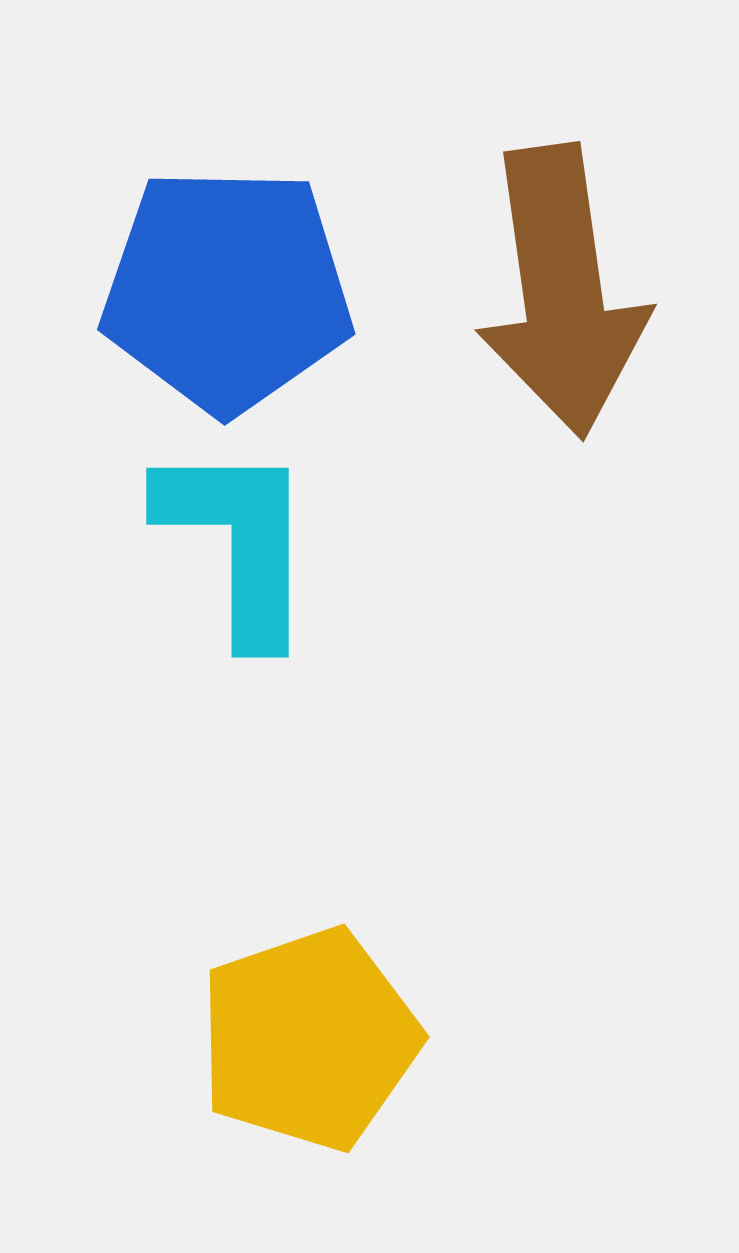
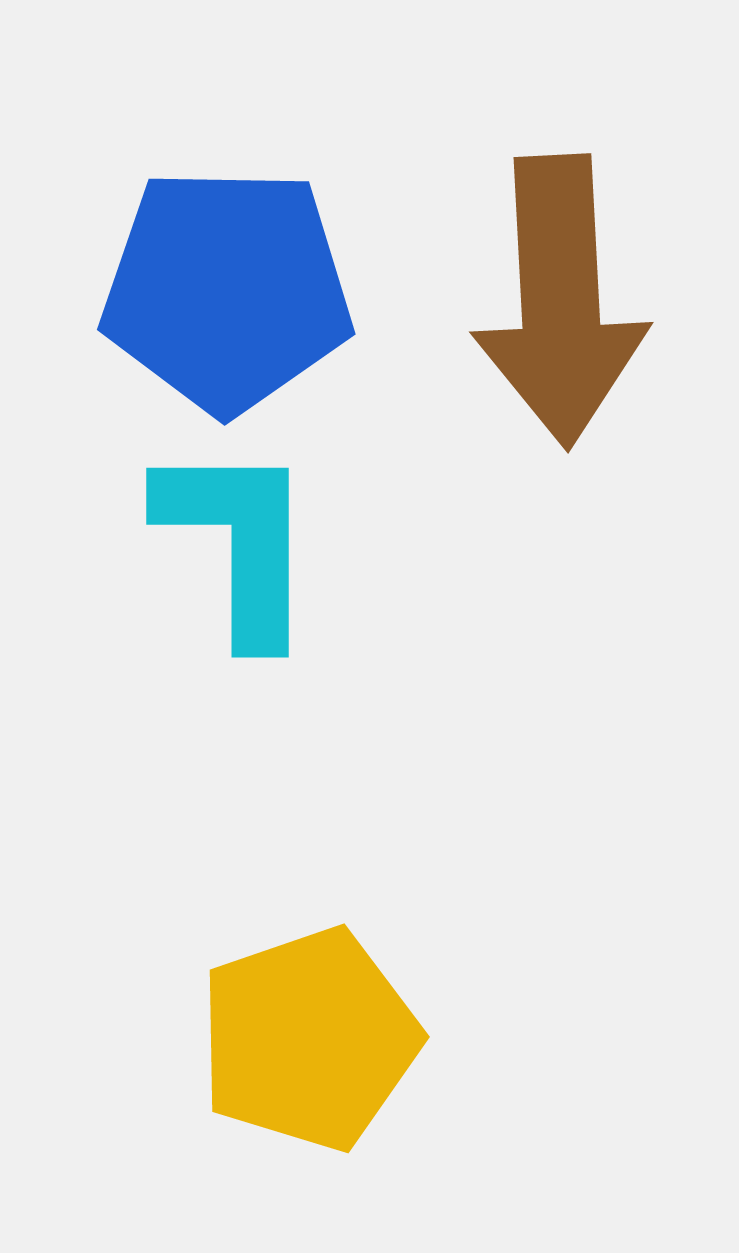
brown arrow: moved 2 px left, 10 px down; rotated 5 degrees clockwise
